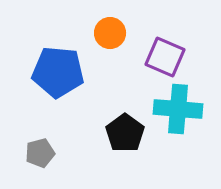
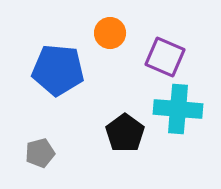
blue pentagon: moved 2 px up
